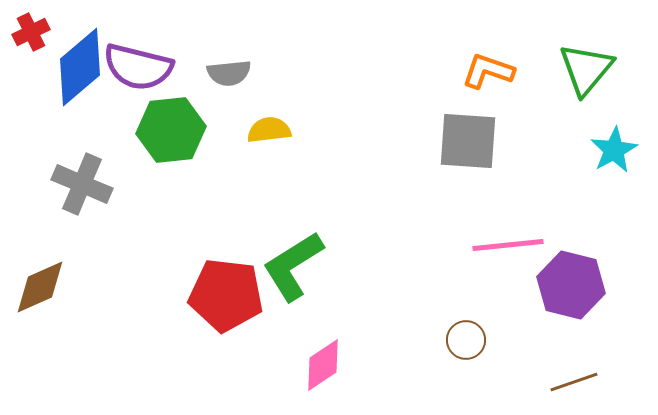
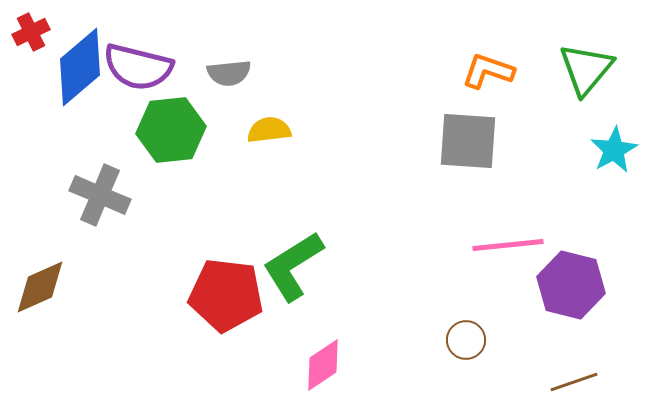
gray cross: moved 18 px right, 11 px down
